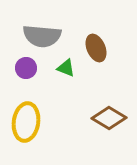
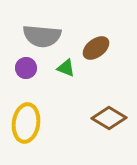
brown ellipse: rotated 76 degrees clockwise
yellow ellipse: moved 1 px down
